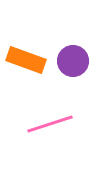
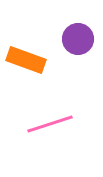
purple circle: moved 5 px right, 22 px up
